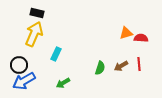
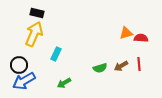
green semicircle: rotated 56 degrees clockwise
green arrow: moved 1 px right
